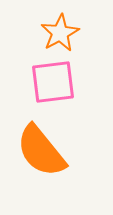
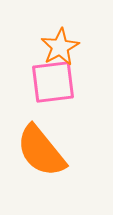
orange star: moved 14 px down
